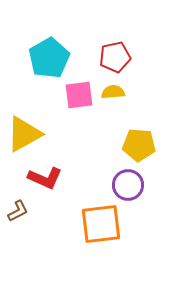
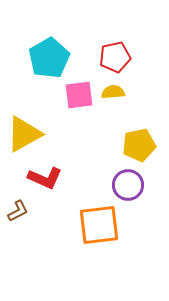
yellow pentagon: rotated 16 degrees counterclockwise
orange square: moved 2 px left, 1 px down
